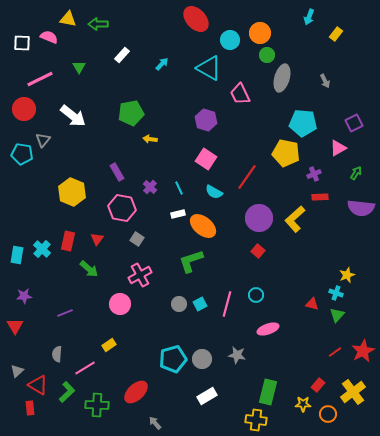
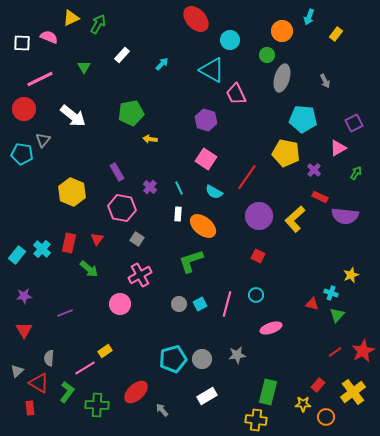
yellow triangle at (68, 19): moved 3 px right, 1 px up; rotated 36 degrees counterclockwise
green arrow at (98, 24): rotated 120 degrees clockwise
orange circle at (260, 33): moved 22 px right, 2 px up
green triangle at (79, 67): moved 5 px right
cyan triangle at (209, 68): moved 3 px right, 2 px down
pink trapezoid at (240, 94): moved 4 px left
cyan pentagon at (303, 123): moved 4 px up
purple cross at (314, 174): moved 4 px up; rotated 24 degrees counterclockwise
red rectangle at (320, 197): rotated 28 degrees clockwise
purple semicircle at (361, 208): moved 16 px left, 8 px down
white rectangle at (178, 214): rotated 72 degrees counterclockwise
purple circle at (259, 218): moved 2 px up
red rectangle at (68, 241): moved 1 px right, 2 px down
red square at (258, 251): moved 5 px down; rotated 16 degrees counterclockwise
cyan rectangle at (17, 255): rotated 30 degrees clockwise
yellow star at (347, 275): moved 4 px right
cyan cross at (336, 293): moved 5 px left
red triangle at (15, 326): moved 9 px right, 4 px down
pink ellipse at (268, 329): moved 3 px right, 1 px up
yellow rectangle at (109, 345): moved 4 px left, 6 px down
gray semicircle at (57, 354): moved 8 px left, 4 px down
gray star at (237, 355): rotated 18 degrees counterclockwise
red triangle at (38, 385): moved 1 px right, 2 px up
green L-shape at (67, 392): rotated 10 degrees counterclockwise
orange circle at (328, 414): moved 2 px left, 3 px down
gray arrow at (155, 423): moved 7 px right, 13 px up
